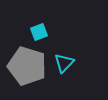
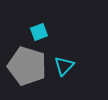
cyan triangle: moved 3 px down
